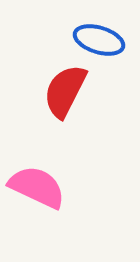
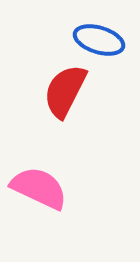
pink semicircle: moved 2 px right, 1 px down
